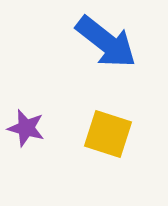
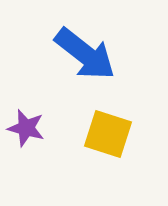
blue arrow: moved 21 px left, 12 px down
